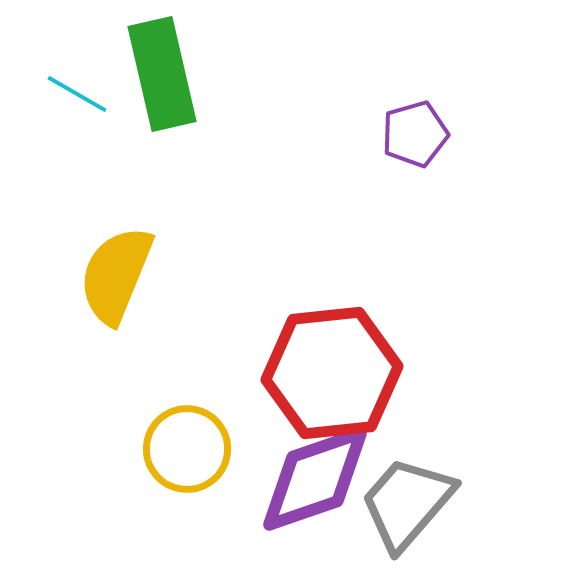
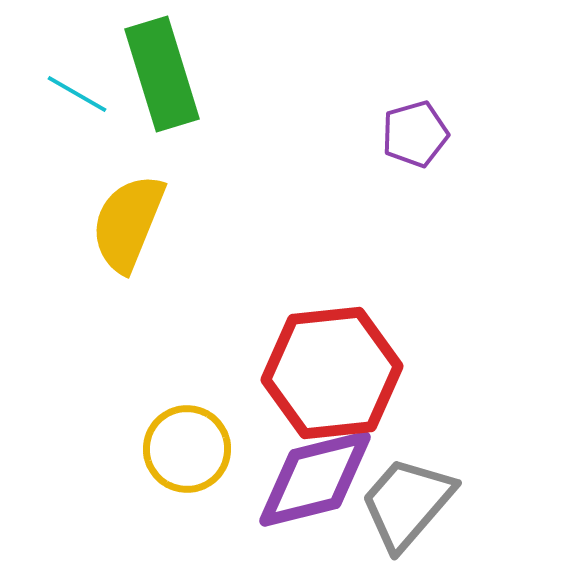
green rectangle: rotated 4 degrees counterclockwise
yellow semicircle: moved 12 px right, 52 px up
purple diamond: rotated 5 degrees clockwise
